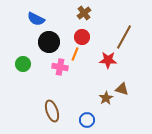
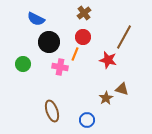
red circle: moved 1 px right
red star: rotated 12 degrees clockwise
